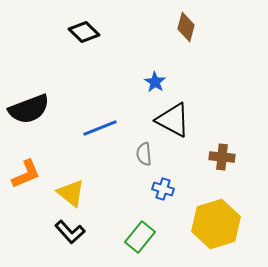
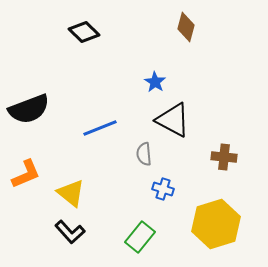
brown cross: moved 2 px right
